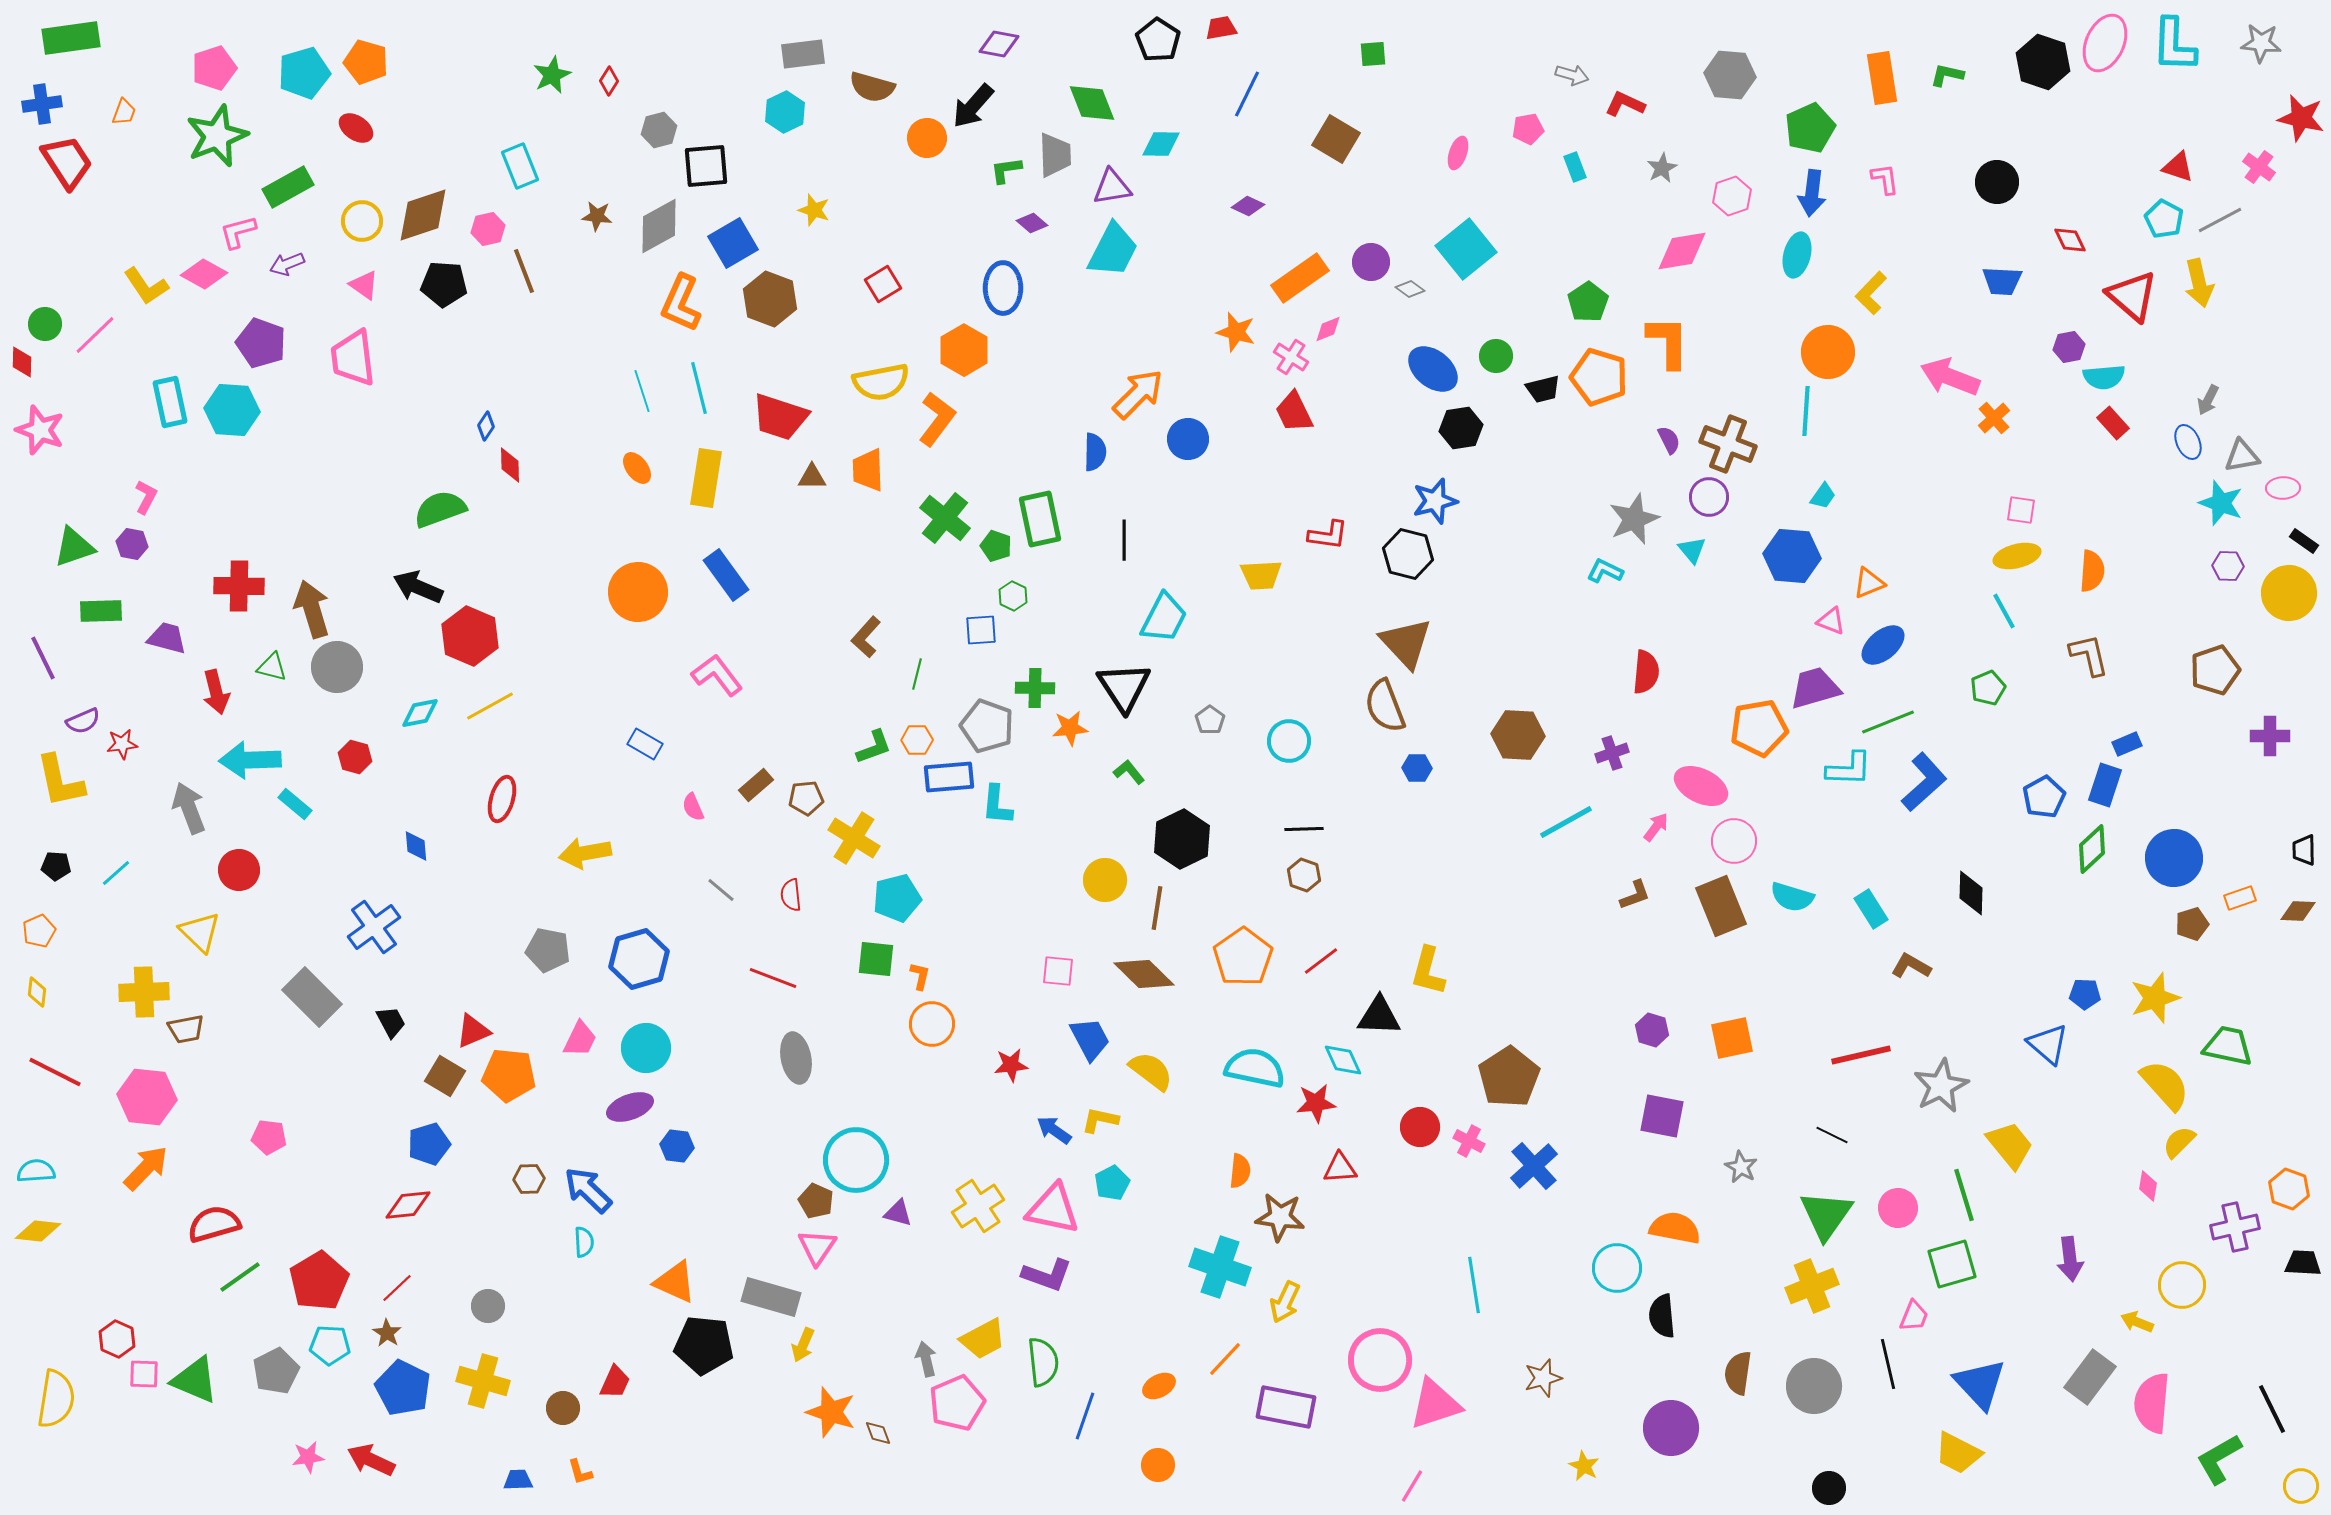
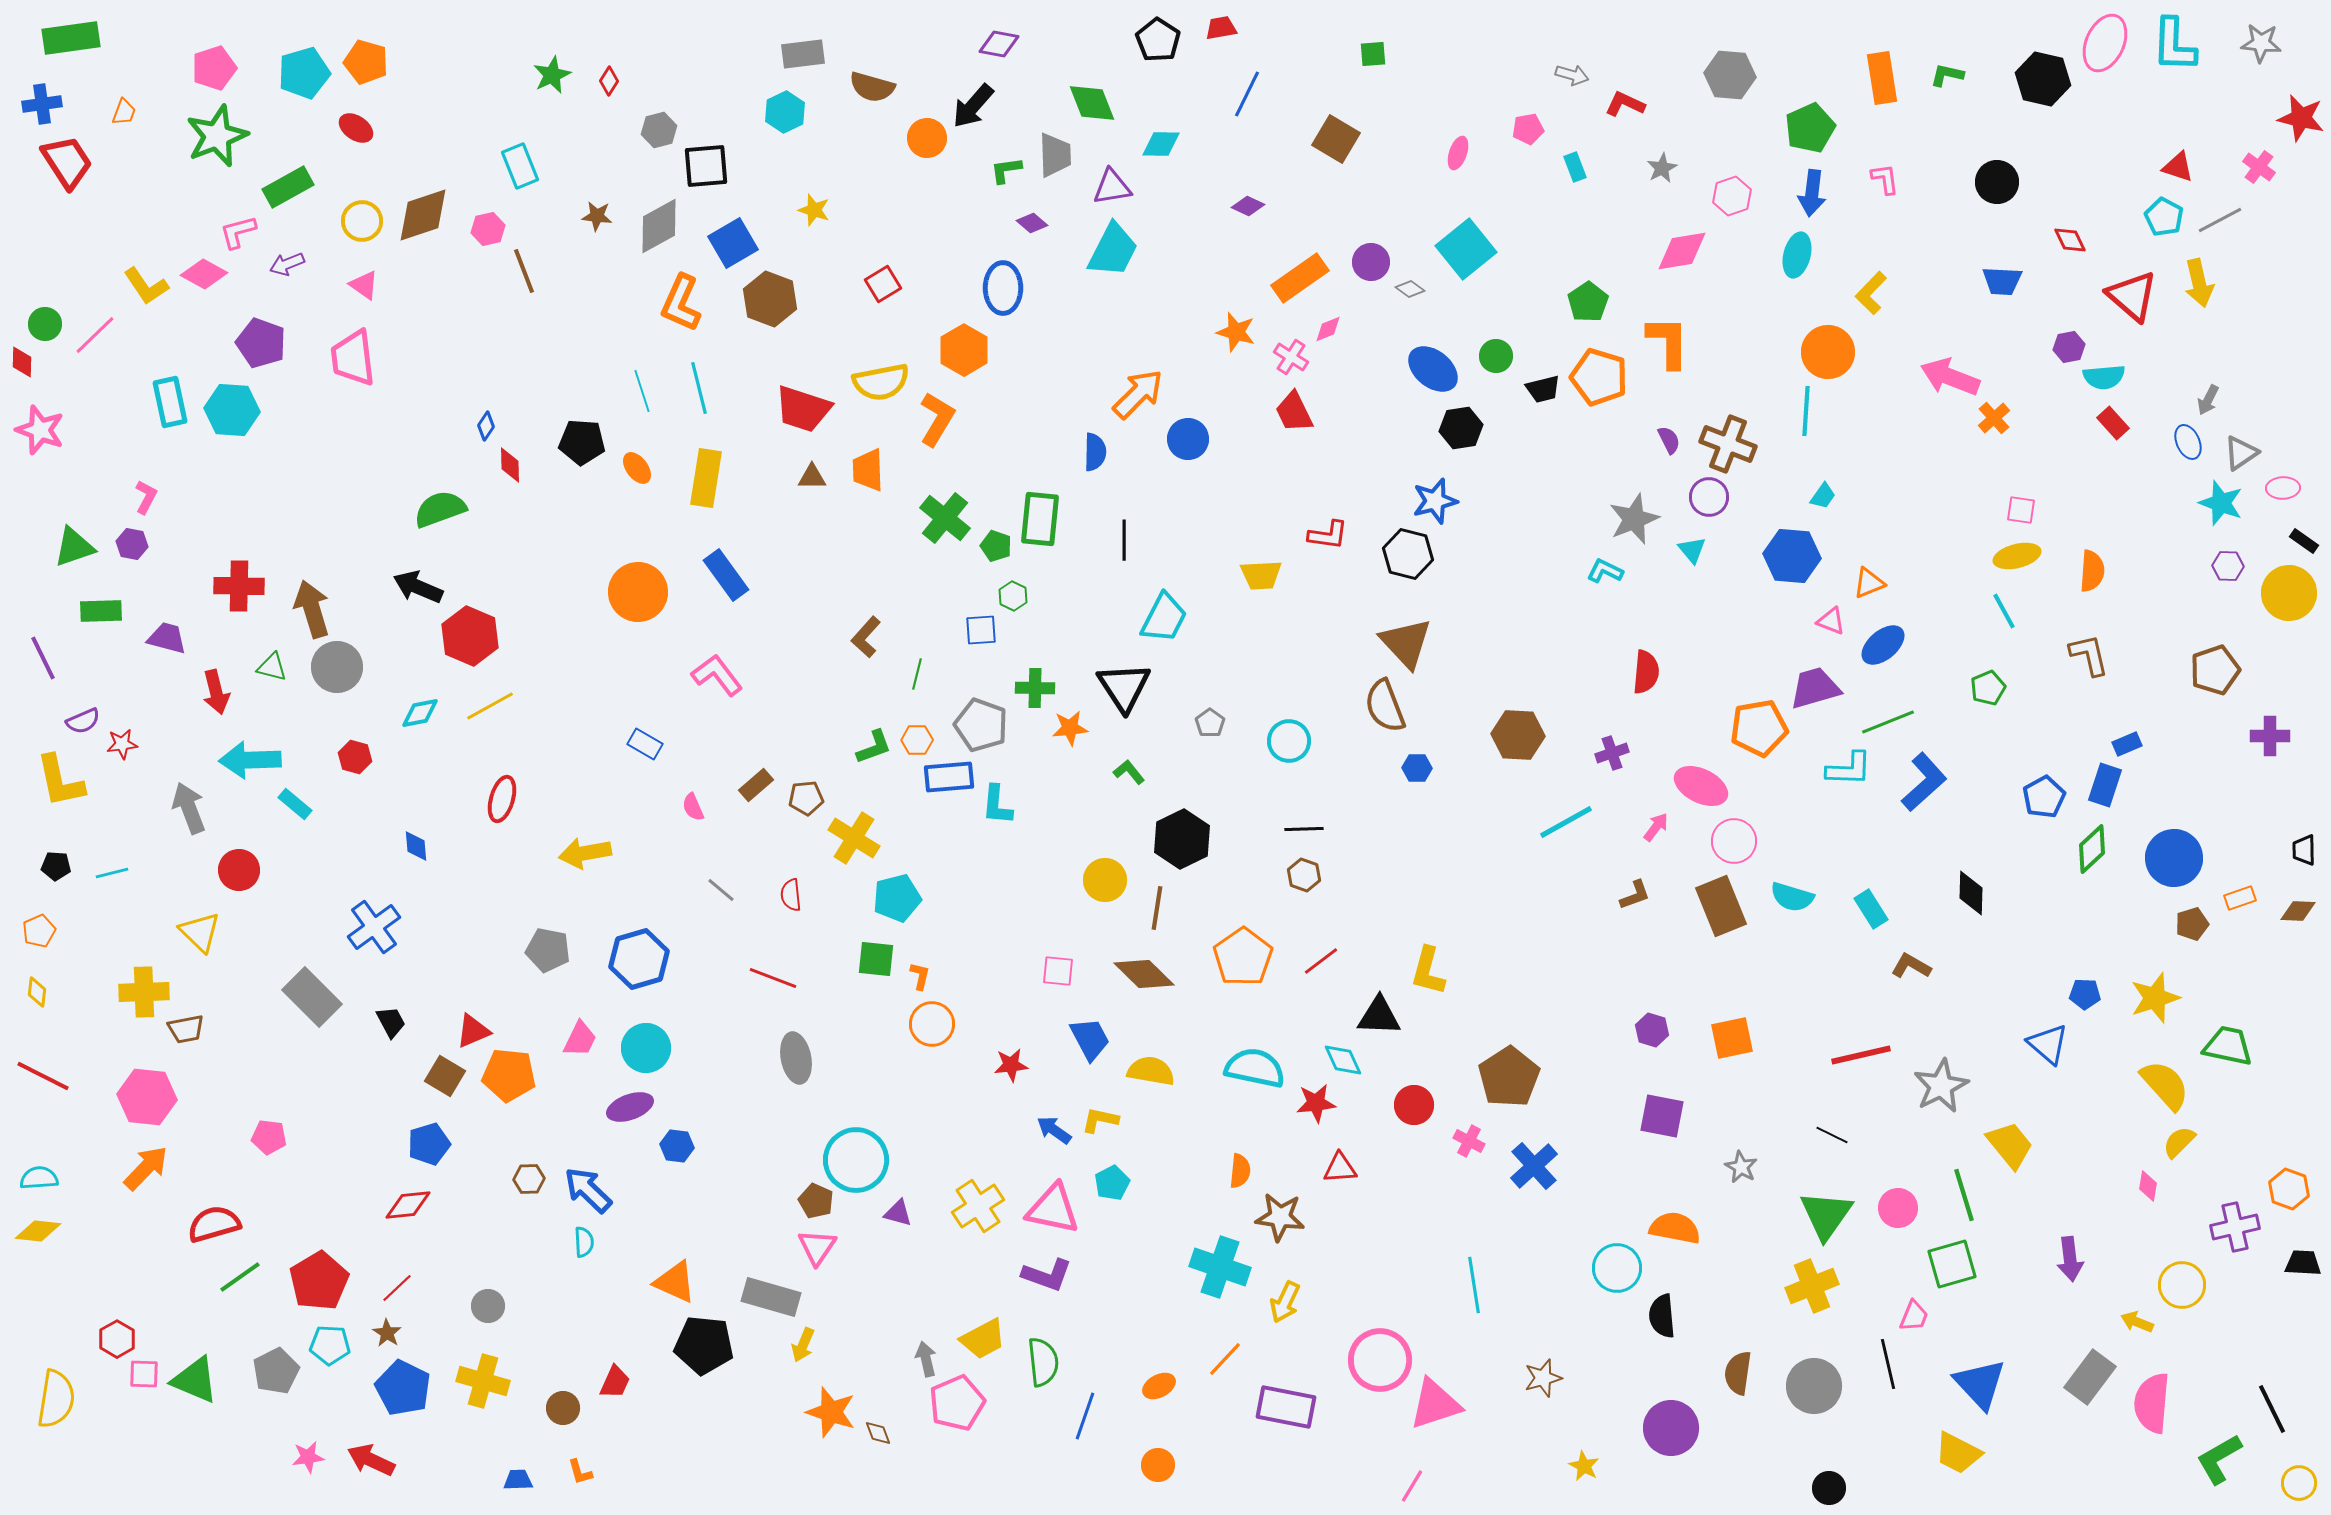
black hexagon at (2043, 62): moved 17 px down; rotated 6 degrees counterclockwise
cyan pentagon at (2164, 219): moved 2 px up
black pentagon at (444, 284): moved 138 px right, 158 px down
red trapezoid at (780, 417): moved 23 px right, 8 px up
orange L-shape at (937, 419): rotated 6 degrees counterclockwise
gray triangle at (2242, 456): moved 1 px left, 3 px up; rotated 24 degrees counterclockwise
green rectangle at (1040, 519): rotated 18 degrees clockwise
gray pentagon at (1210, 720): moved 3 px down
gray pentagon at (987, 726): moved 6 px left, 1 px up
cyan line at (116, 873): moved 4 px left; rotated 28 degrees clockwise
yellow semicircle at (1151, 1071): rotated 27 degrees counterclockwise
red line at (55, 1072): moved 12 px left, 4 px down
red circle at (1420, 1127): moved 6 px left, 22 px up
cyan semicircle at (36, 1171): moved 3 px right, 7 px down
red hexagon at (117, 1339): rotated 6 degrees clockwise
yellow circle at (2301, 1486): moved 2 px left, 3 px up
